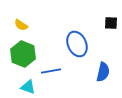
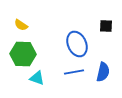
black square: moved 5 px left, 3 px down
green hexagon: rotated 20 degrees counterclockwise
blue line: moved 23 px right, 1 px down
cyan triangle: moved 9 px right, 9 px up
